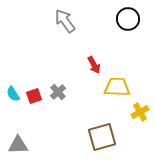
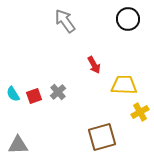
yellow trapezoid: moved 7 px right, 2 px up
